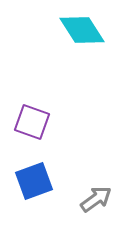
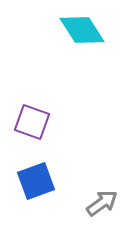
blue square: moved 2 px right
gray arrow: moved 6 px right, 4 px down
